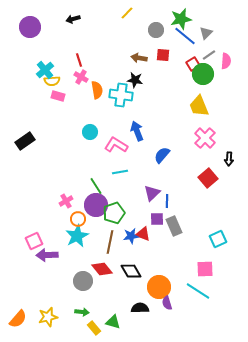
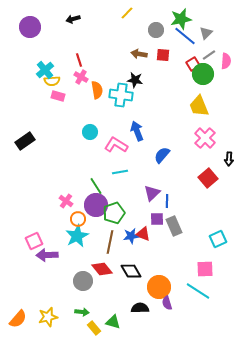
brown arrow at (139, 58): moved 4 px up
pink cross at (66, 201): rotated 24 degrees counterclockwise
